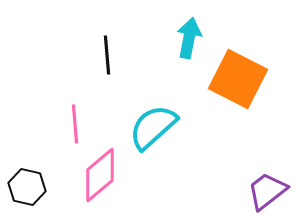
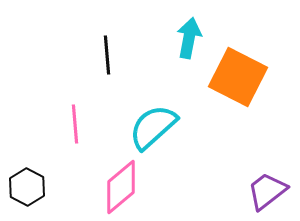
orange square: moved 2 px up
pink diamond: moved 21 px right, 12 px down
black hexagon: rotated 15 degrees clockwise
